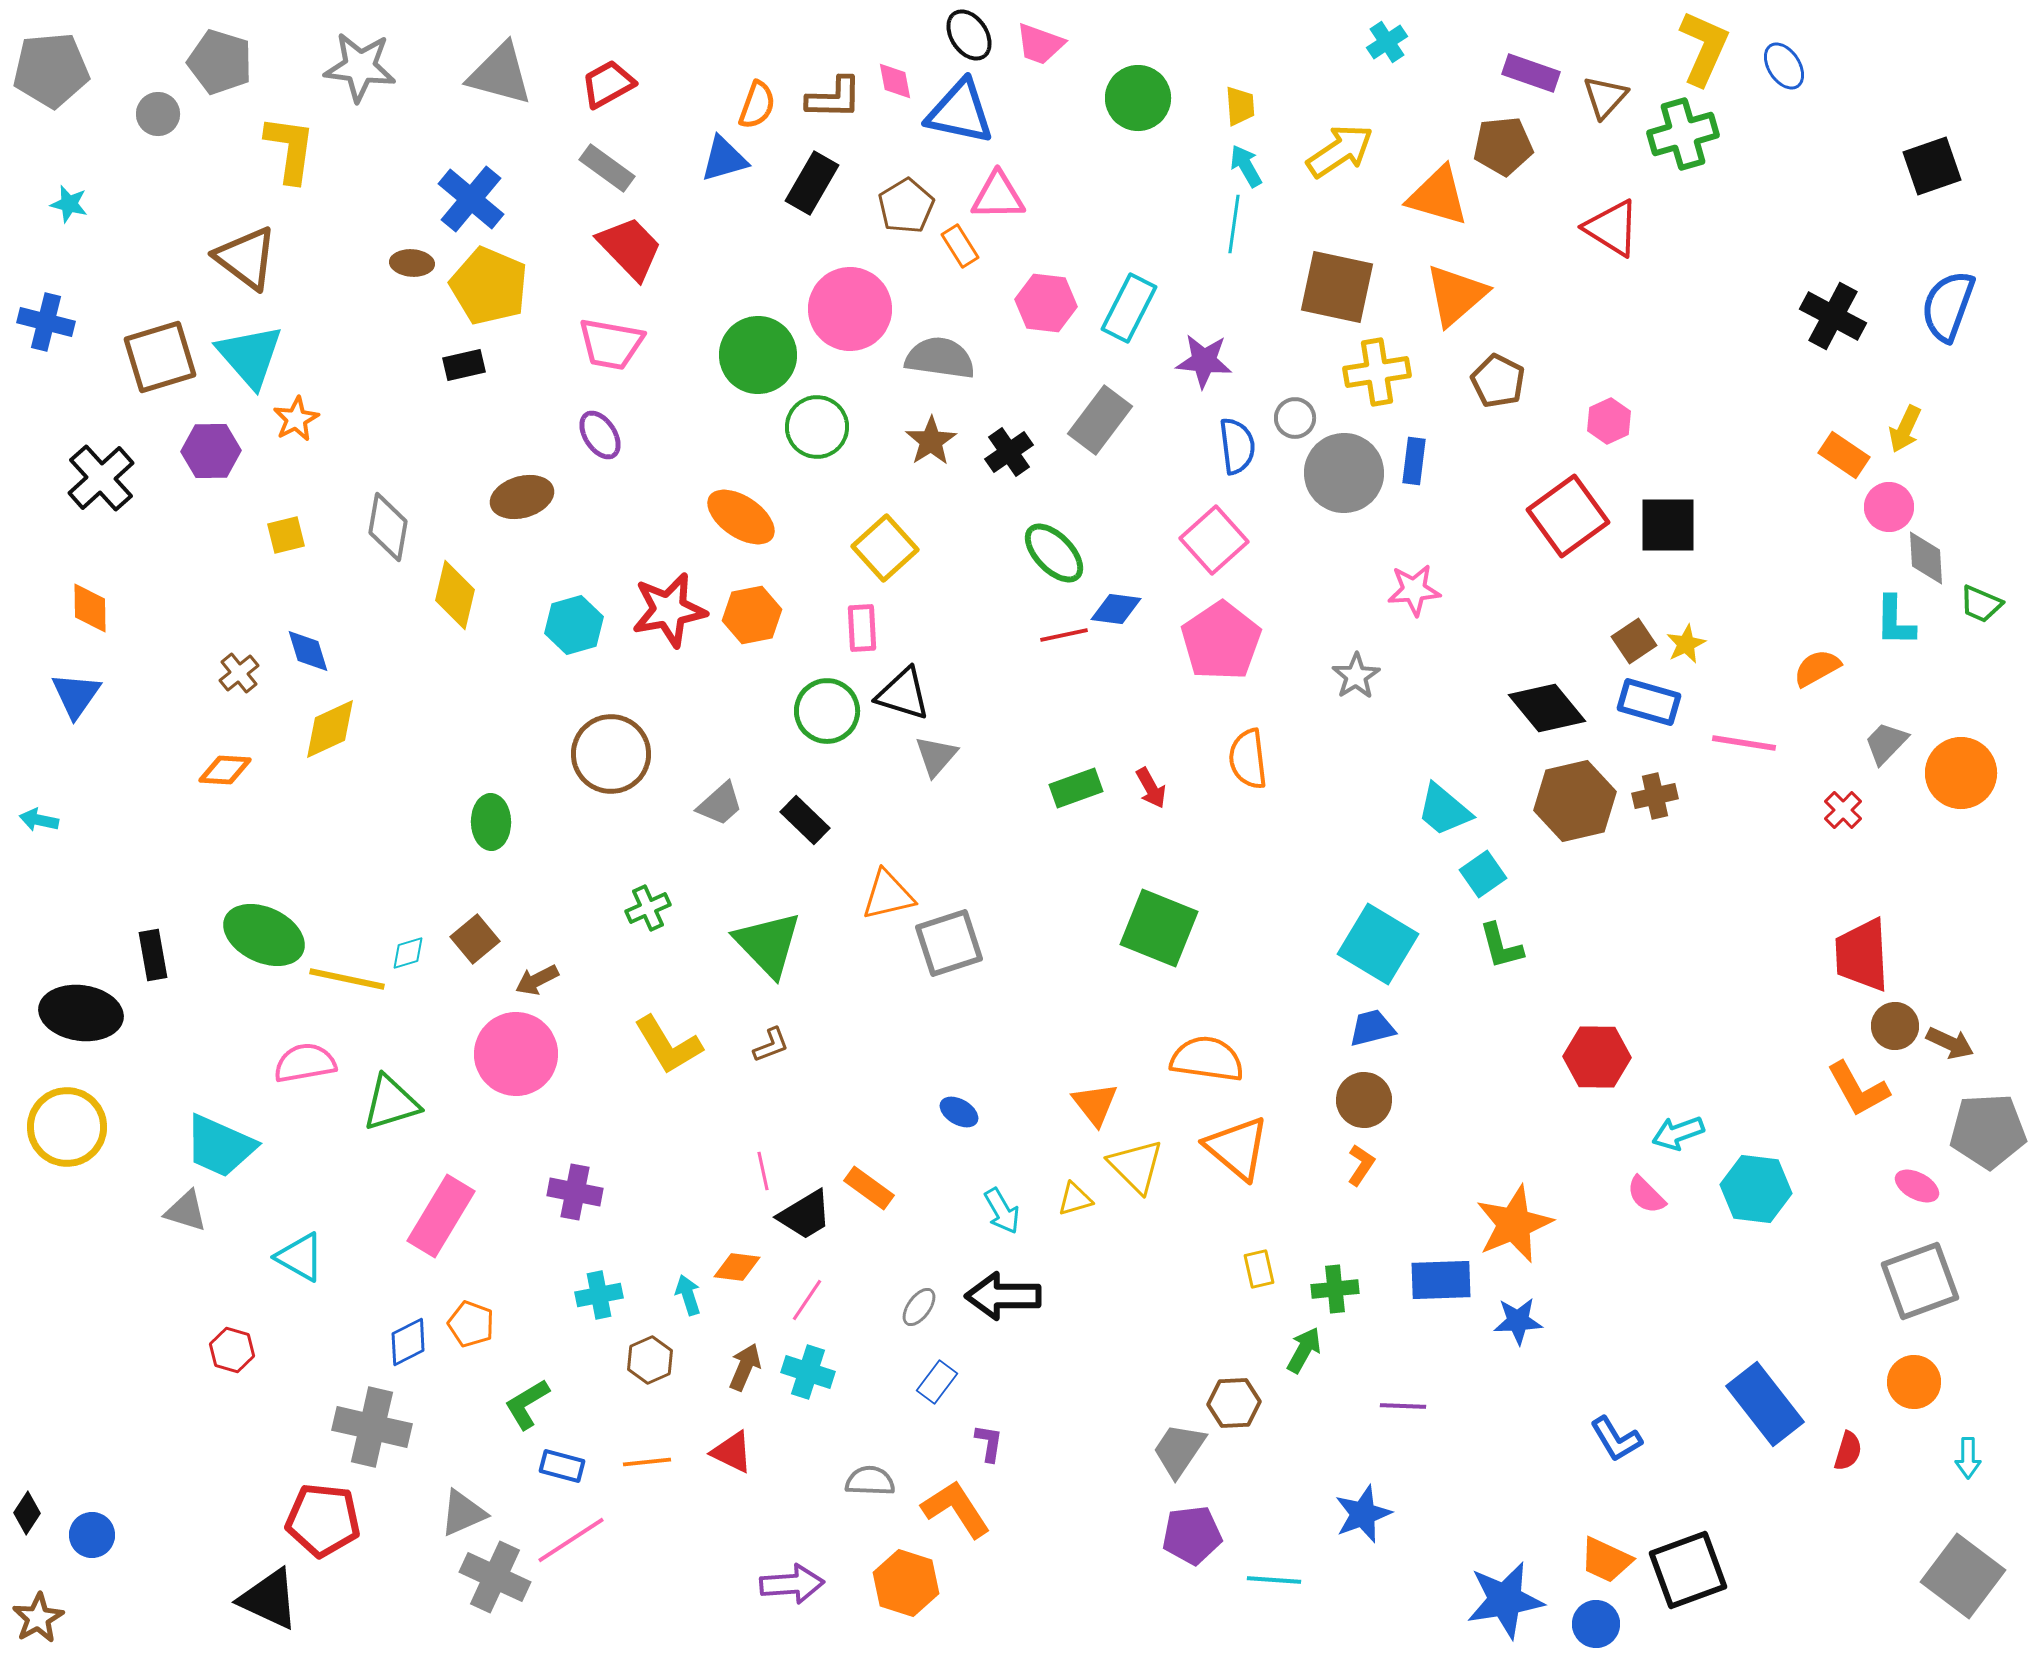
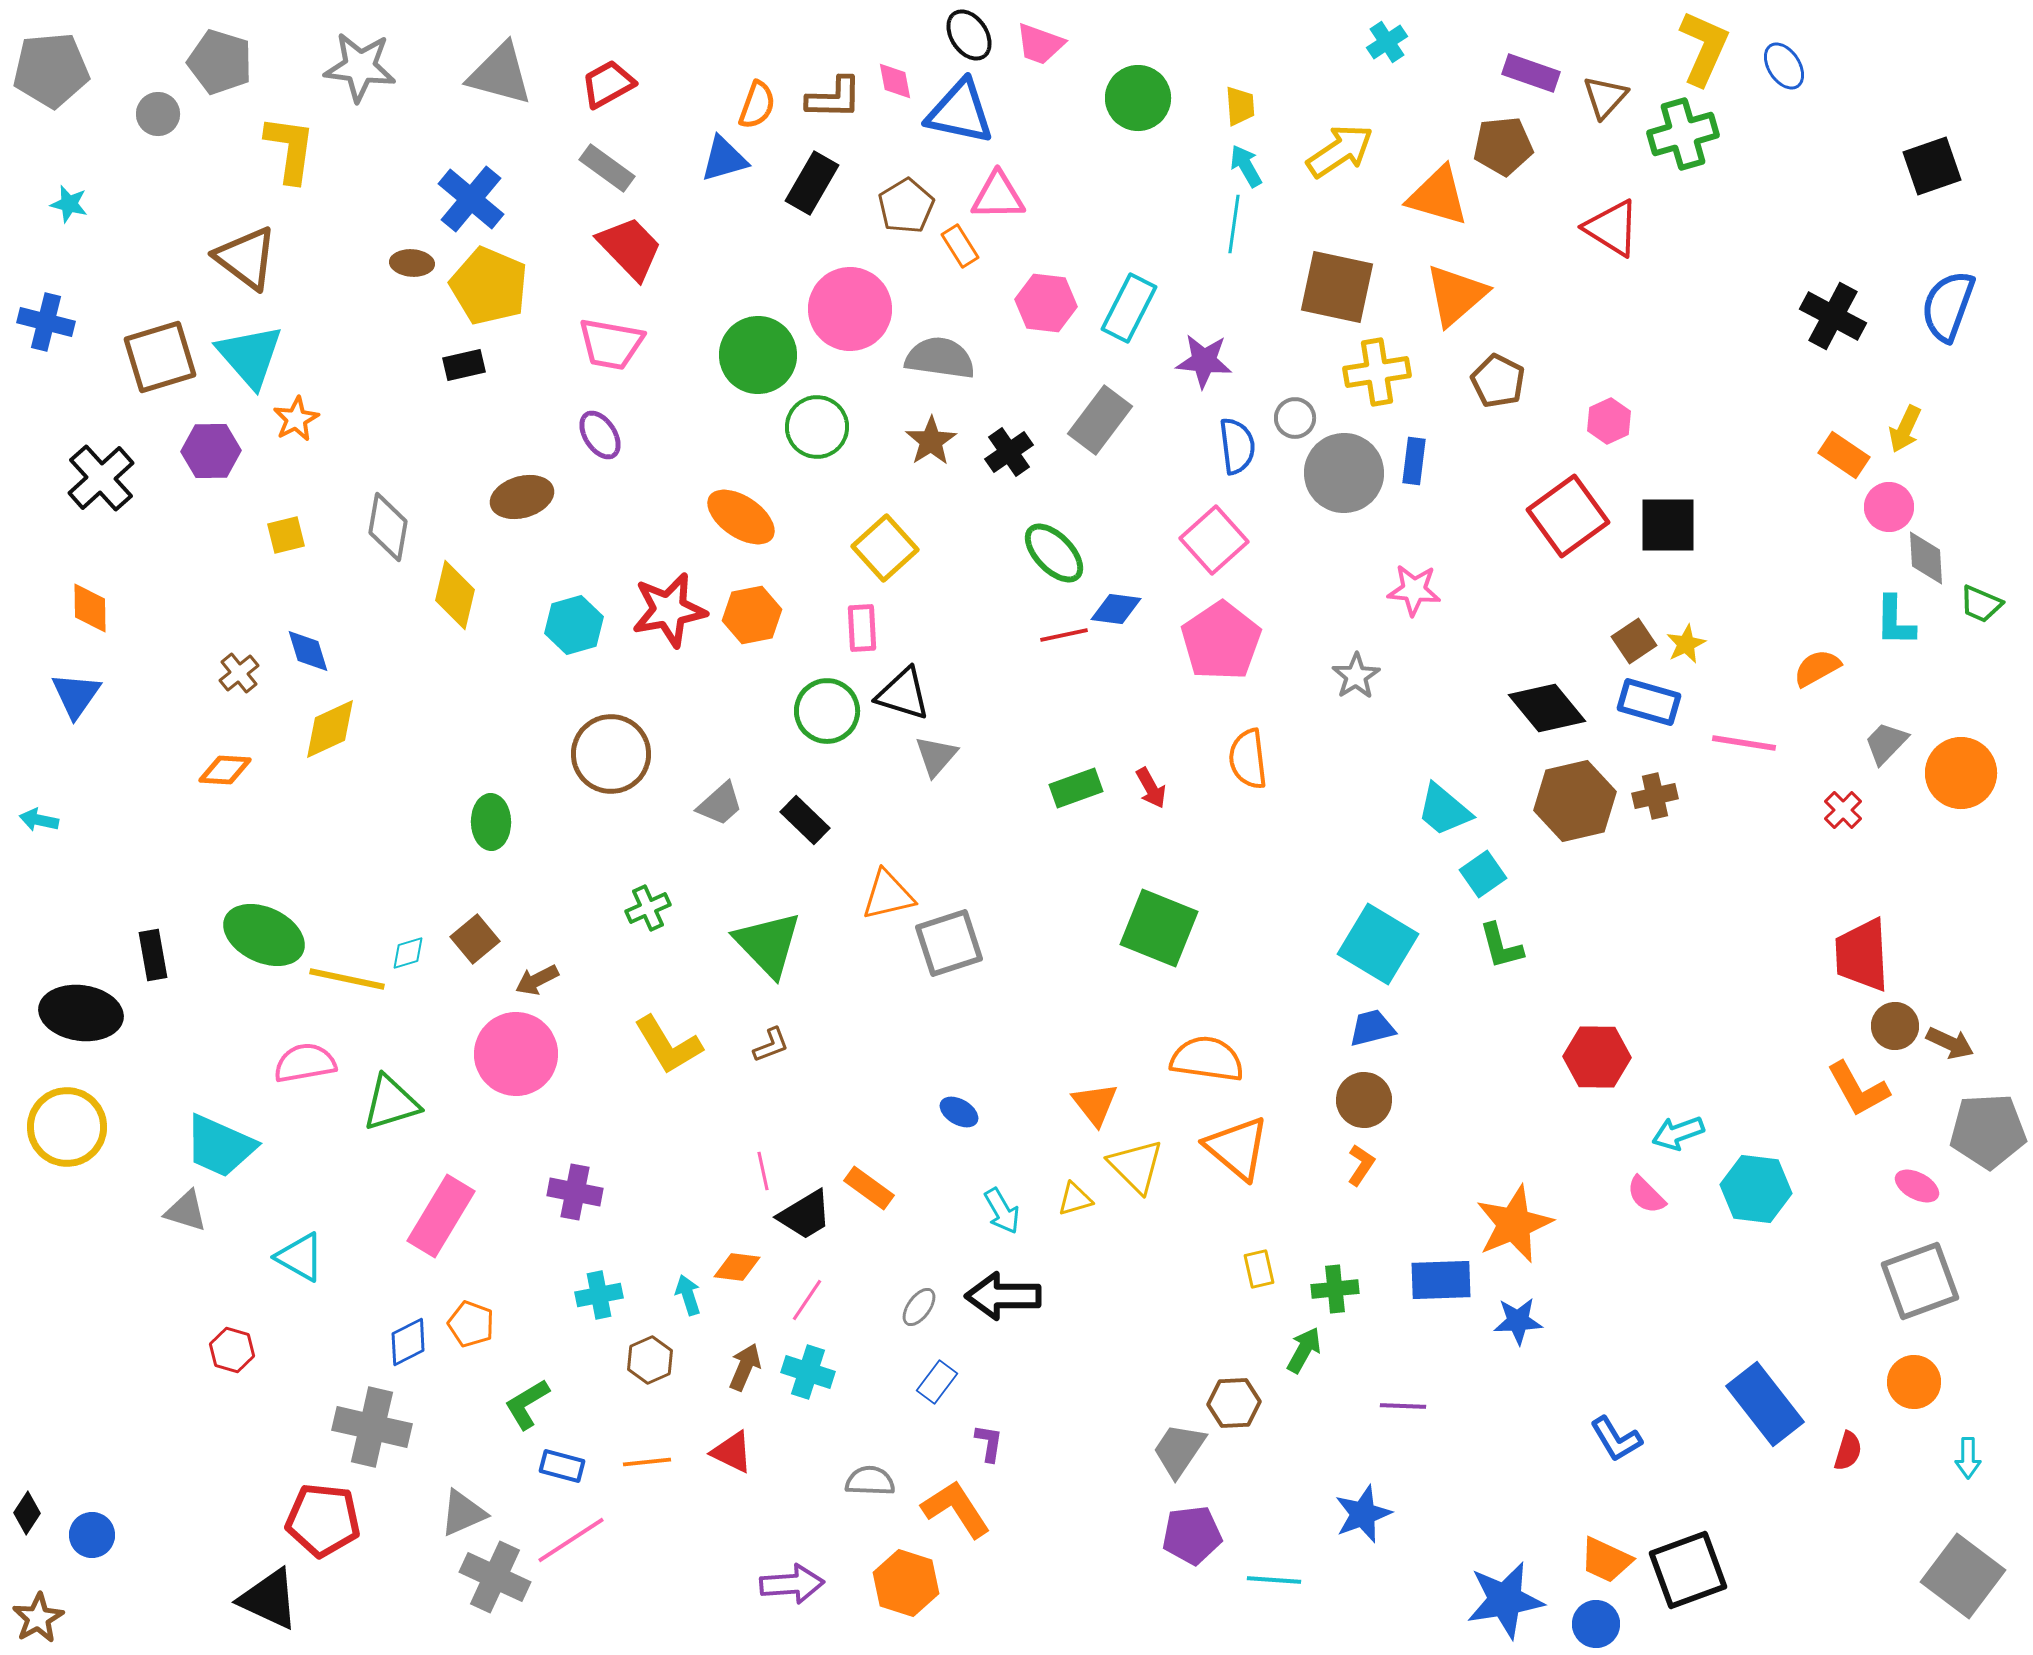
pink star at (1414, 590): rotated 10 degrees clockwise
